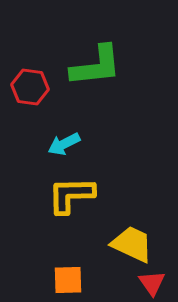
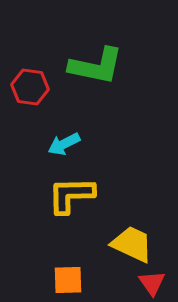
green L-shape: rotated 18 degrees clockwise
